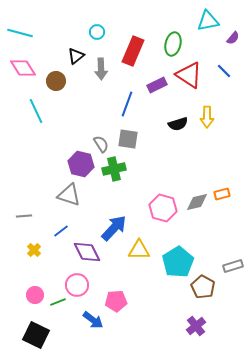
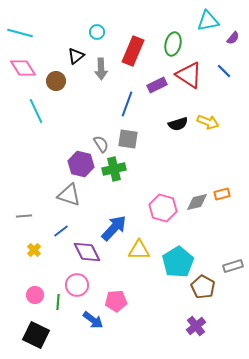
yellow arrow at (207, 117): moved 1 px right, 5 px down; rotated 70 degrees counterclockwise
green line at (58, 302): rotated 63 degrees counterclockwise
